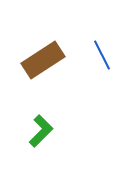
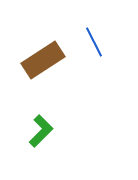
blue line: moved 8 px left, 13 px up
